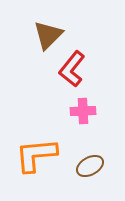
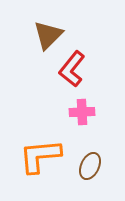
pink cross: moved 1 px left, 1 px down
orange L-shape: moved 4 px right, 1 px down
brown ellipse: rotated 36 degrees counterclockwise
